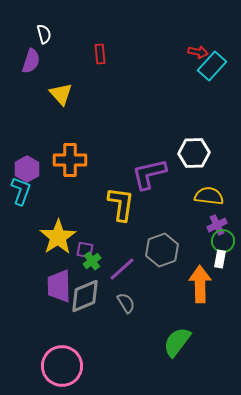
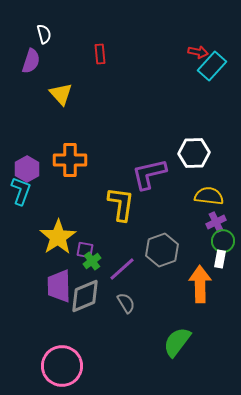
purple cross: moved 1 px left, 3 px up
